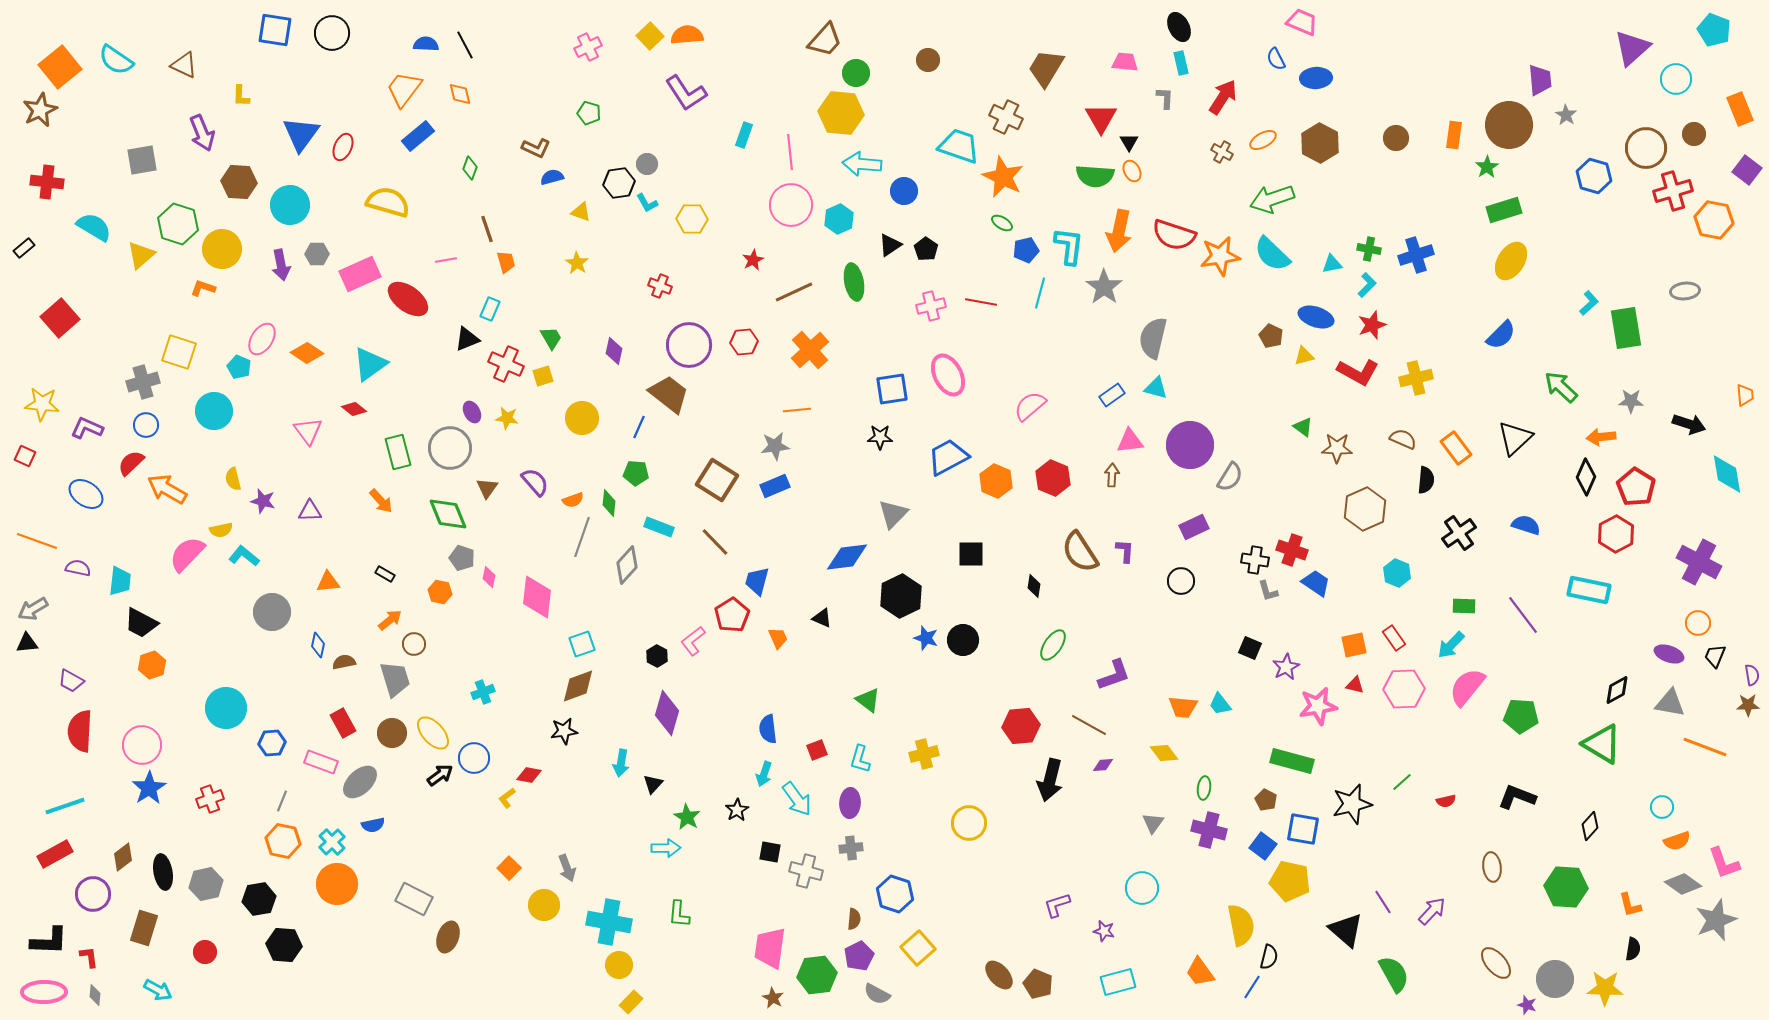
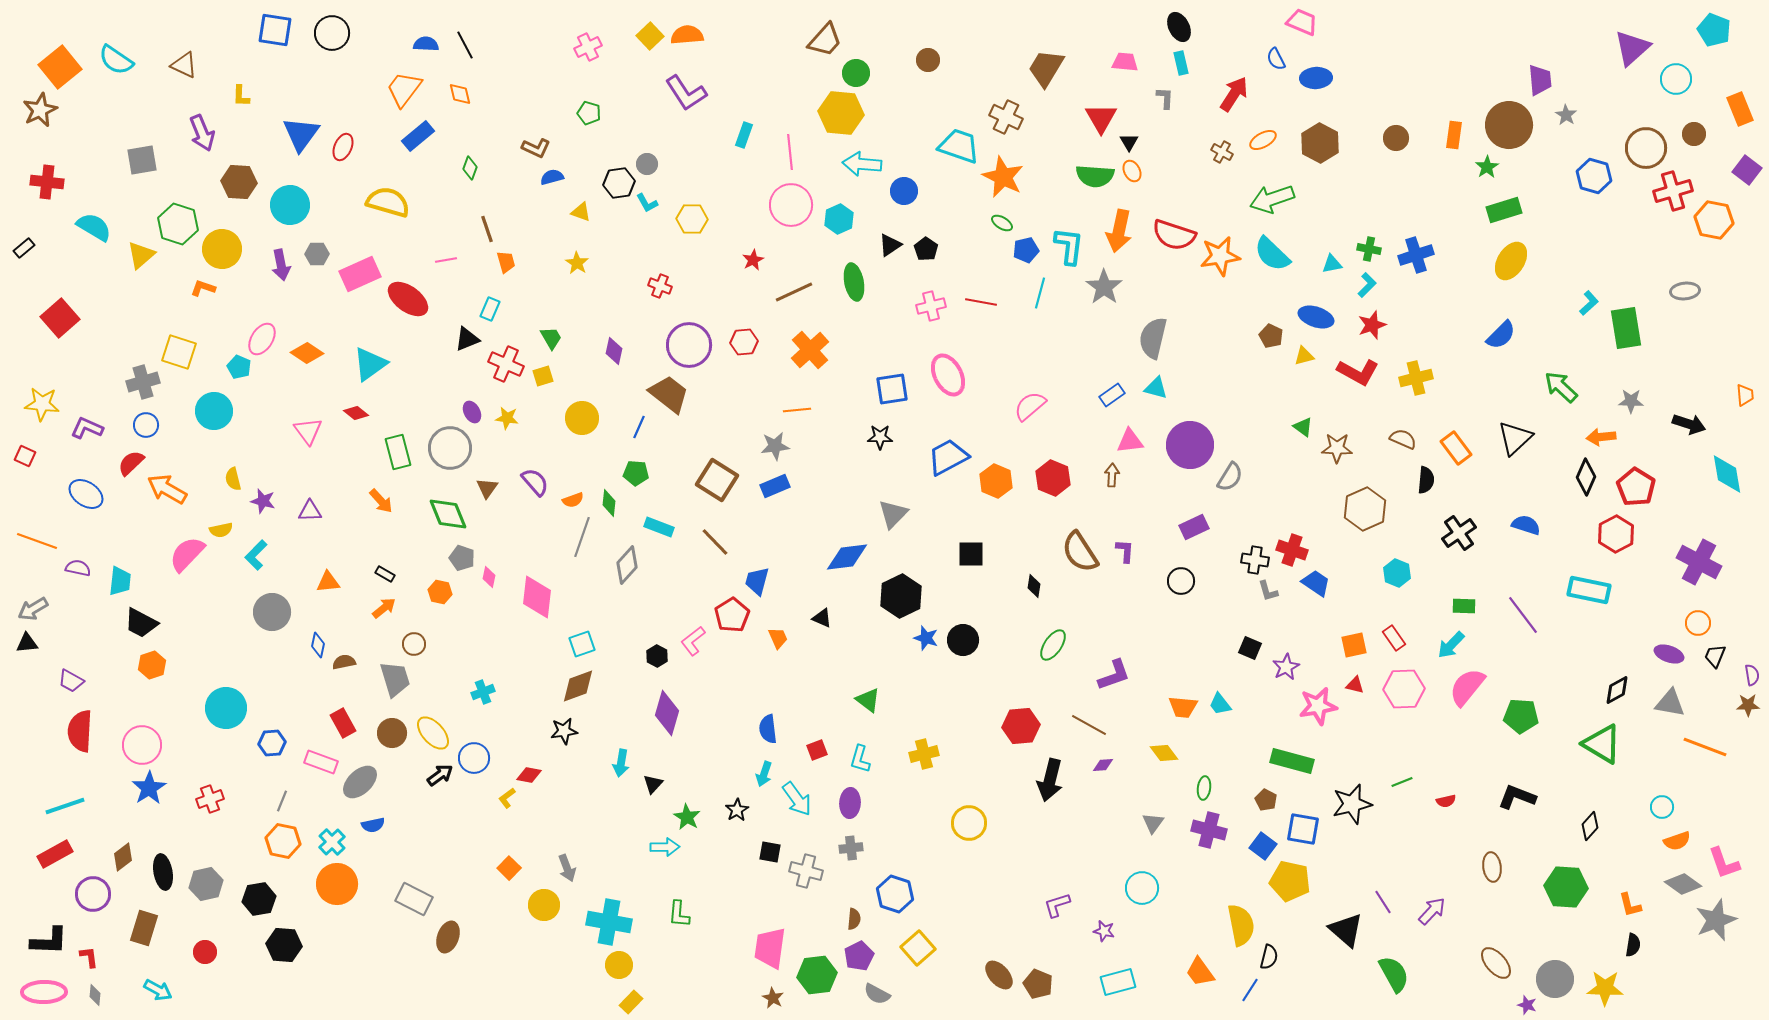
red arrow at (1223, 97): moved 11 px right, 3 px up
red diamond at (354, 409): moved 2 px right, 4 px down
cyan L-shape at (244, 556): moved 12 px right, 1 px up; rotated 84 degrees counterclockwise
orange arrow at (390, 620): moved 6 px left, 12 px up
green line at (1402, 782): rotated 20 degrees clockwise
cyan arrow at (666, 848): moved 1 px left, 1 px up
black semicircle at (1633, 949): moved 4 px up
blue line at (1252, 987): moved 2 px left, 3 px down
